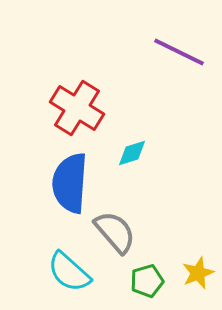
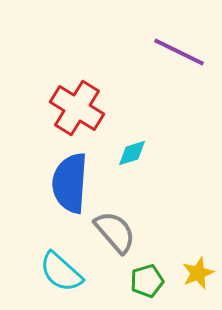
cyan semicircle: moved 8 px left
